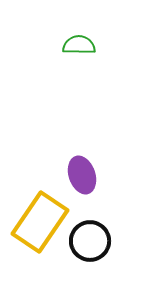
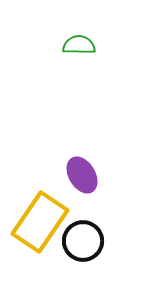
purple ellipse: rotated 12 degrees counterclockwise
black circle: moved 7 px left
